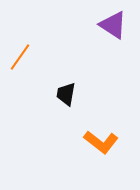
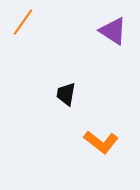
purple triangle: moved 6 px down
orange line: moved 3 px right, 35 px up
